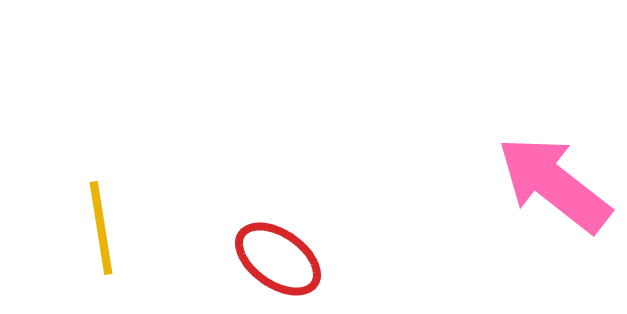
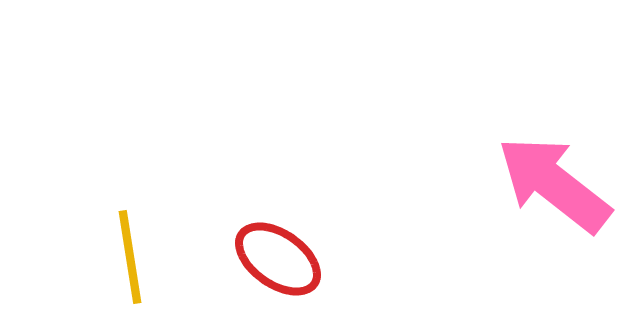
yellow line: moved 29 px right, 29 px down
